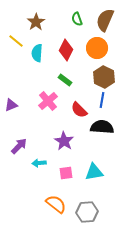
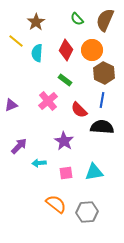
green semicircle: rotated 24 degrees counterclockwise
orange circle: moved 5 px left, 2 px down
brown hexagon: moved 4 px up
